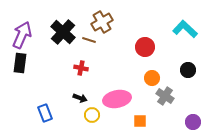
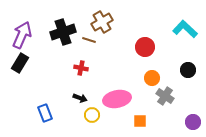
black cross: rotated 30 degrees clockwise
black rectangle: rotated 24 degrees clockwise
